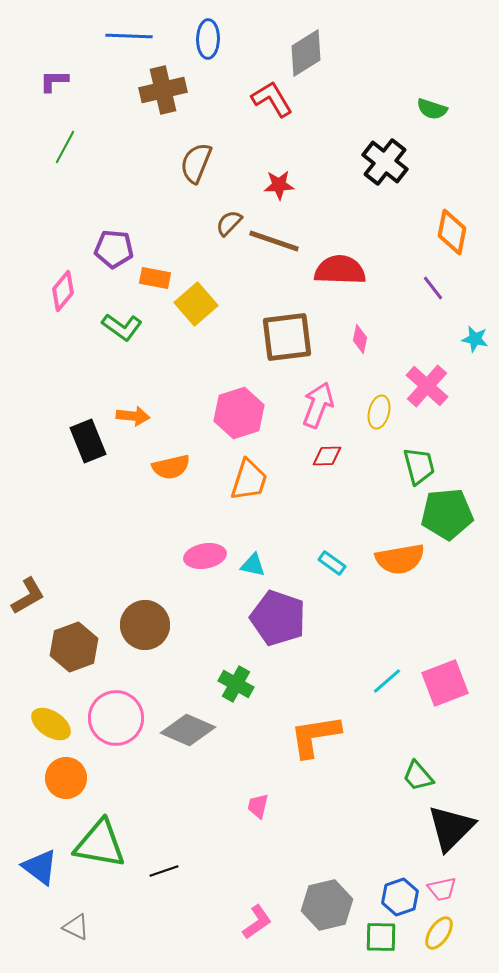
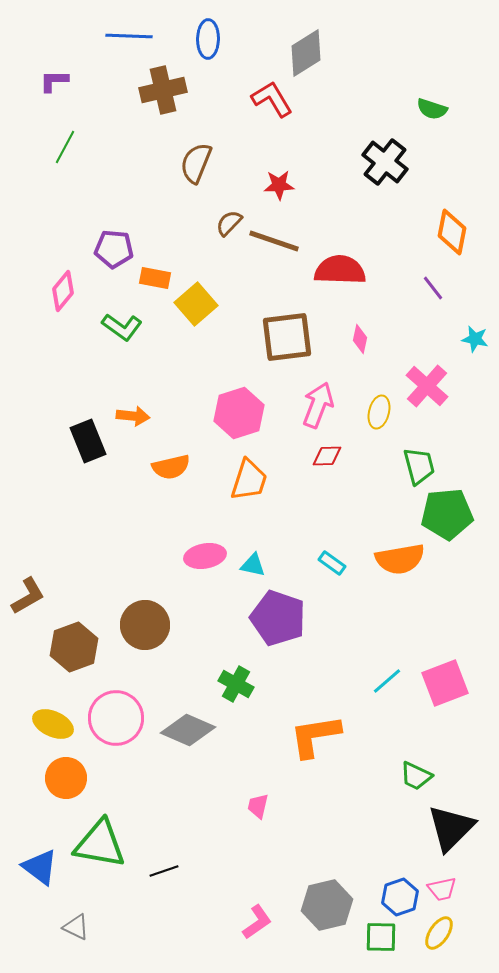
yellow ellipse at (51, 724): moved 2 px right; rotated 9 degrees counterclockwise
green trapezoid at (418, 776): moved 2 px left; rotated 24 degrees counterclockwise
